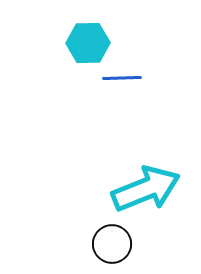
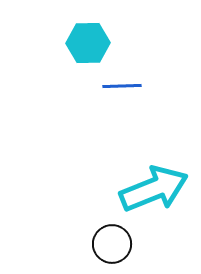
blue line: moved 8 px down
cyan arrow: moved 8 px right
